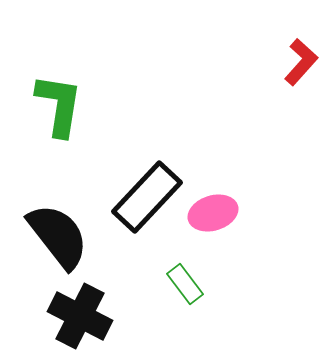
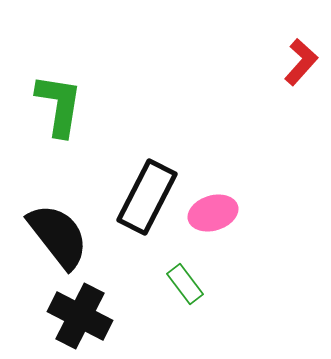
black rectangle: rotated 16 degrees counterclockwise
